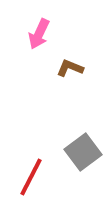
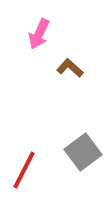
brown L-shape: rotated 20 degrees clockwise
red line: moved 7 px left, 7 px up
